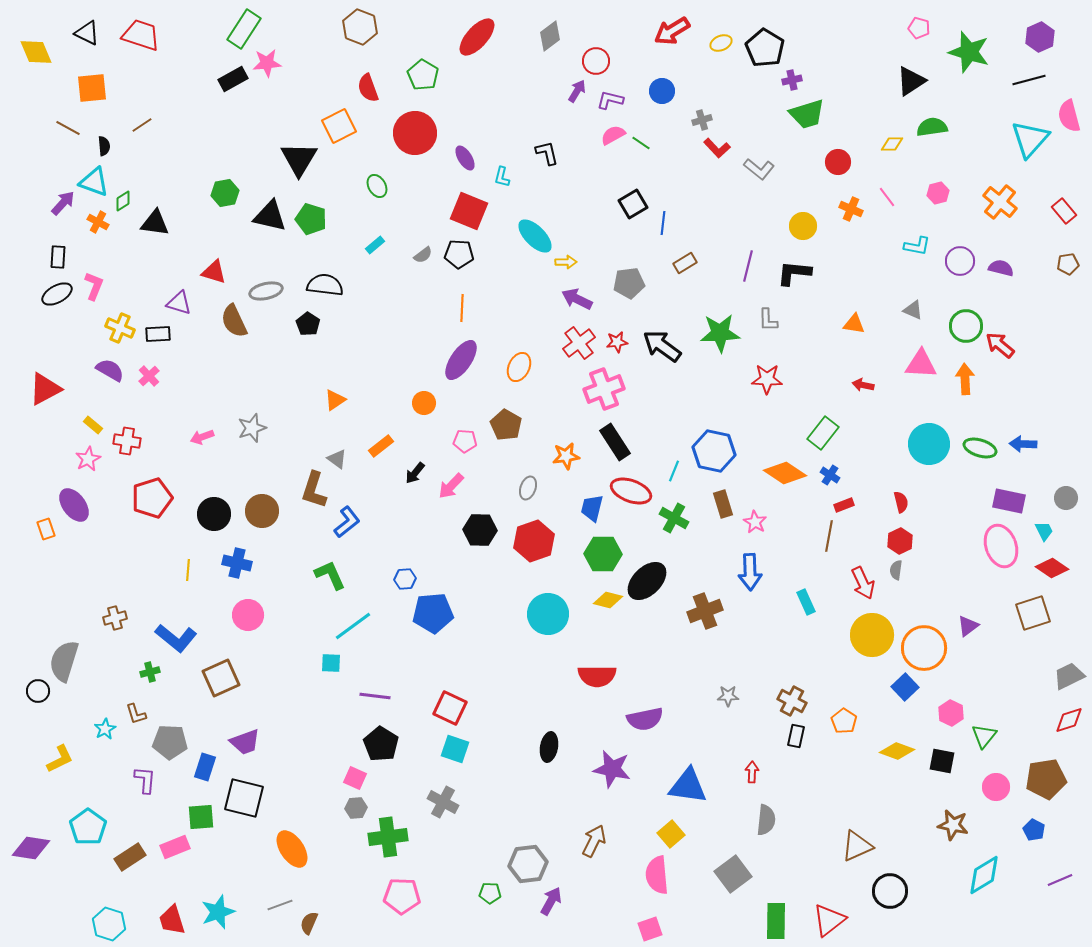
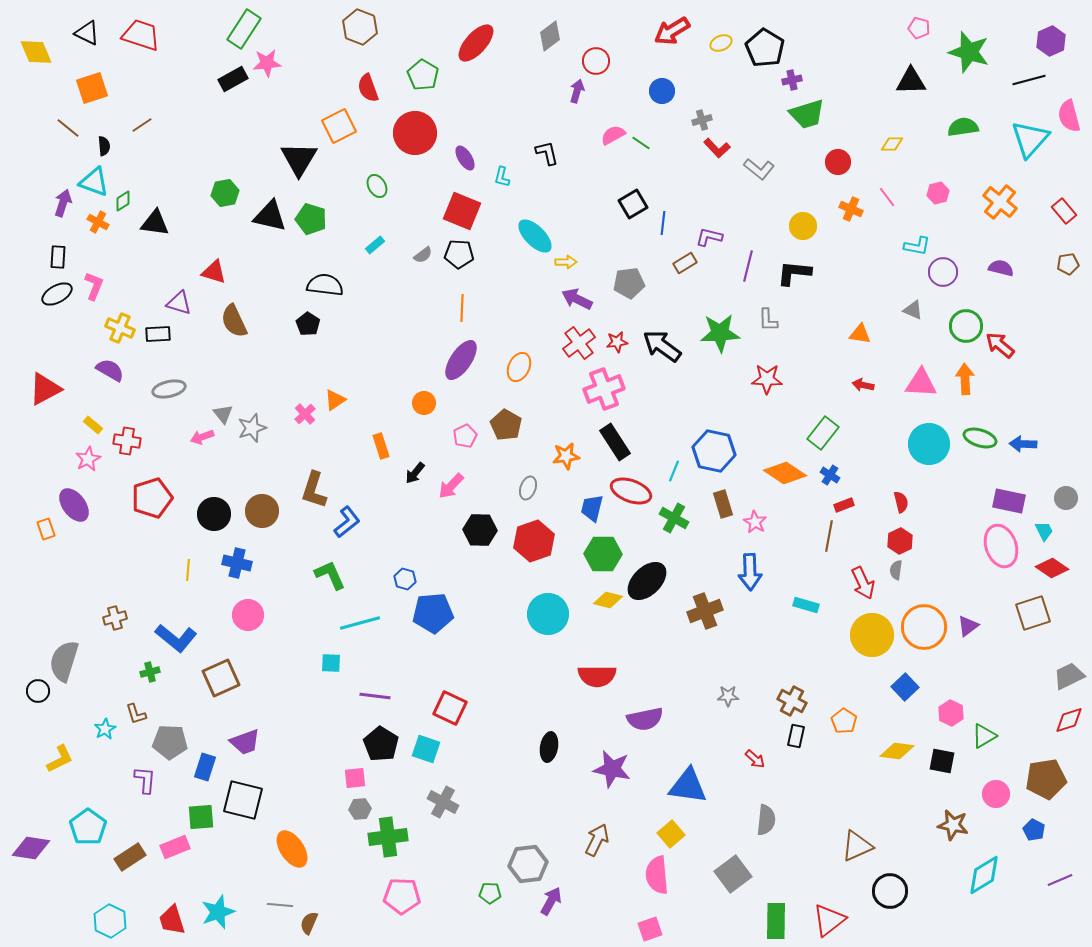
red ellipse at (477, 37): moved 1 px left, 6 px down
purple hexagon at (1040, 37): moved 11 px right, 4 px down
black triangle at (911, 81): rotated 32 degrees clockwise
orange square at (92, 88): rotated 12 degrees counterclockwise
purple arrow at (577, 91): rotated 15 degrees counterclockwise
purple L-shape at (610, 100): moved 99 px right, 137 px down
green semicircle at (932, 127): moved 31 px right
brown line at (68, 128): rotated 10 degrees clockwise
purple arrow at (63, 203): rotated 24 degrees counterclockwise
red square at (469, 211): moved 7 px left
purple circle at (960, 261): moved 17 px left, 11 px down
gray ellipse at (266, 291): moved 97 px left, 98 px down
orange triangle at (854, 324): moved 6 px right, 10 px down
pink triangle at (921, 364): moved 19 px down
pink cross at (149, 376): moved 156 px right, 38 px down
pink pentagon at (465, 441): moved 5 px up; rotated 30 degrees counterclockwise
orange rectangle at (381, 446): rotated 70 degrees counterclockwise
green ellipse at (980, 448): moved 10 px up
gray triangle at (337, 459): moved 114 px left, 45 px up; rotated 15 degrees clockwise
blue hexagon at (405, 579): rotated 20 degrees clockwise
cyan rectangle at (806, 602): moved 3 px down; rotated 50 degrees counterclockwise
cyan line at (353, 626): moved 7 px right, 3 px up; rotated 21 degrees clockwise
orange circle at (924, 648): moved 21 px up
green triangle at (984, 736): rotated 20 degrees clockwise
cyan square at (455, 749): moved 29 px left
yellow diamond at (897, 751): rotated 12 degrees counterclockwise
red arrow at (752, 772): moved 3 px right, 13 px up; rotated 130 degrees clockwise
pink square at (355, 778): rotated 30 degrees counterclockwise
pink circle at (996, 787): moved 7 px down
black square at (244, 798): moved 1 px left, 2 px down
gray hexagon at (356, 808): moved 4 px right, 1 px down
brown arrow at (594, 841): moved 3 px right, 1 px up
gray line at (280, 905): rotated 25 degrees clockwise
cyan hexagon at (109, 924): moved 1 px right, 3 px up; rotated 8 degrees clockwise
